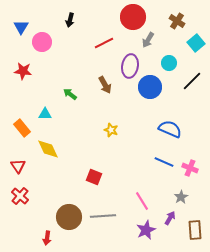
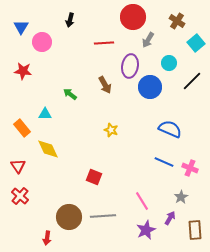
red line: rotated 24 degrees clockwise
